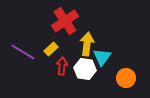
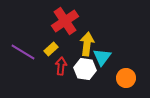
red arrow: moved 1 px left
